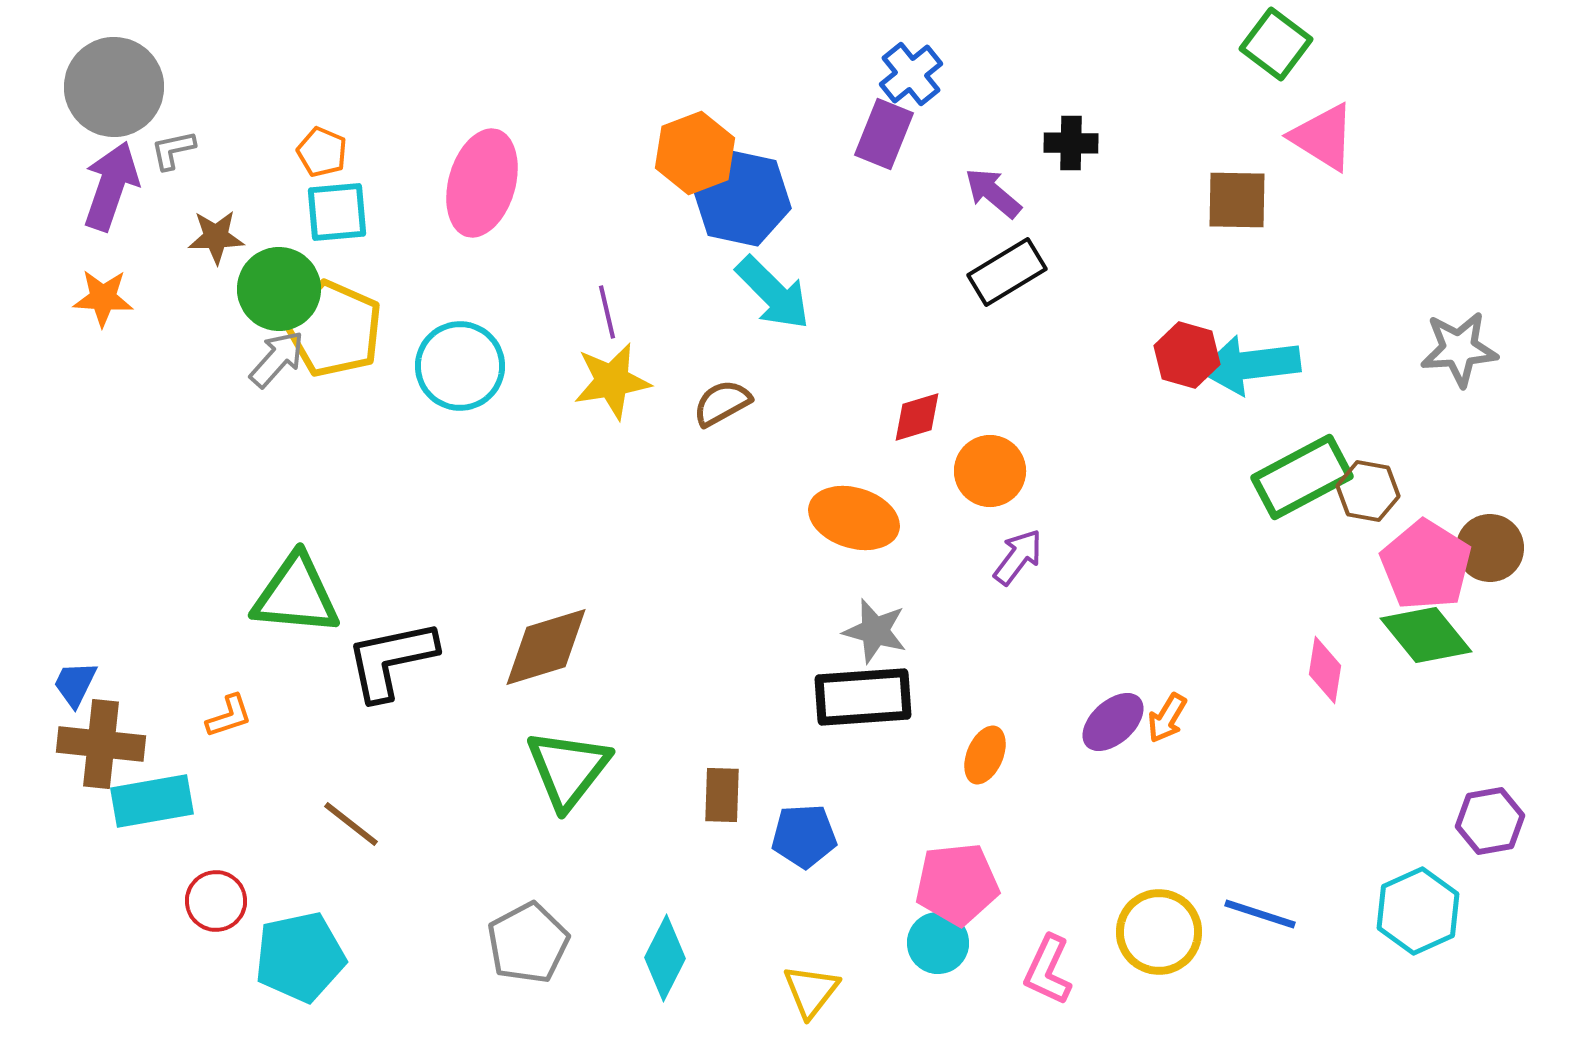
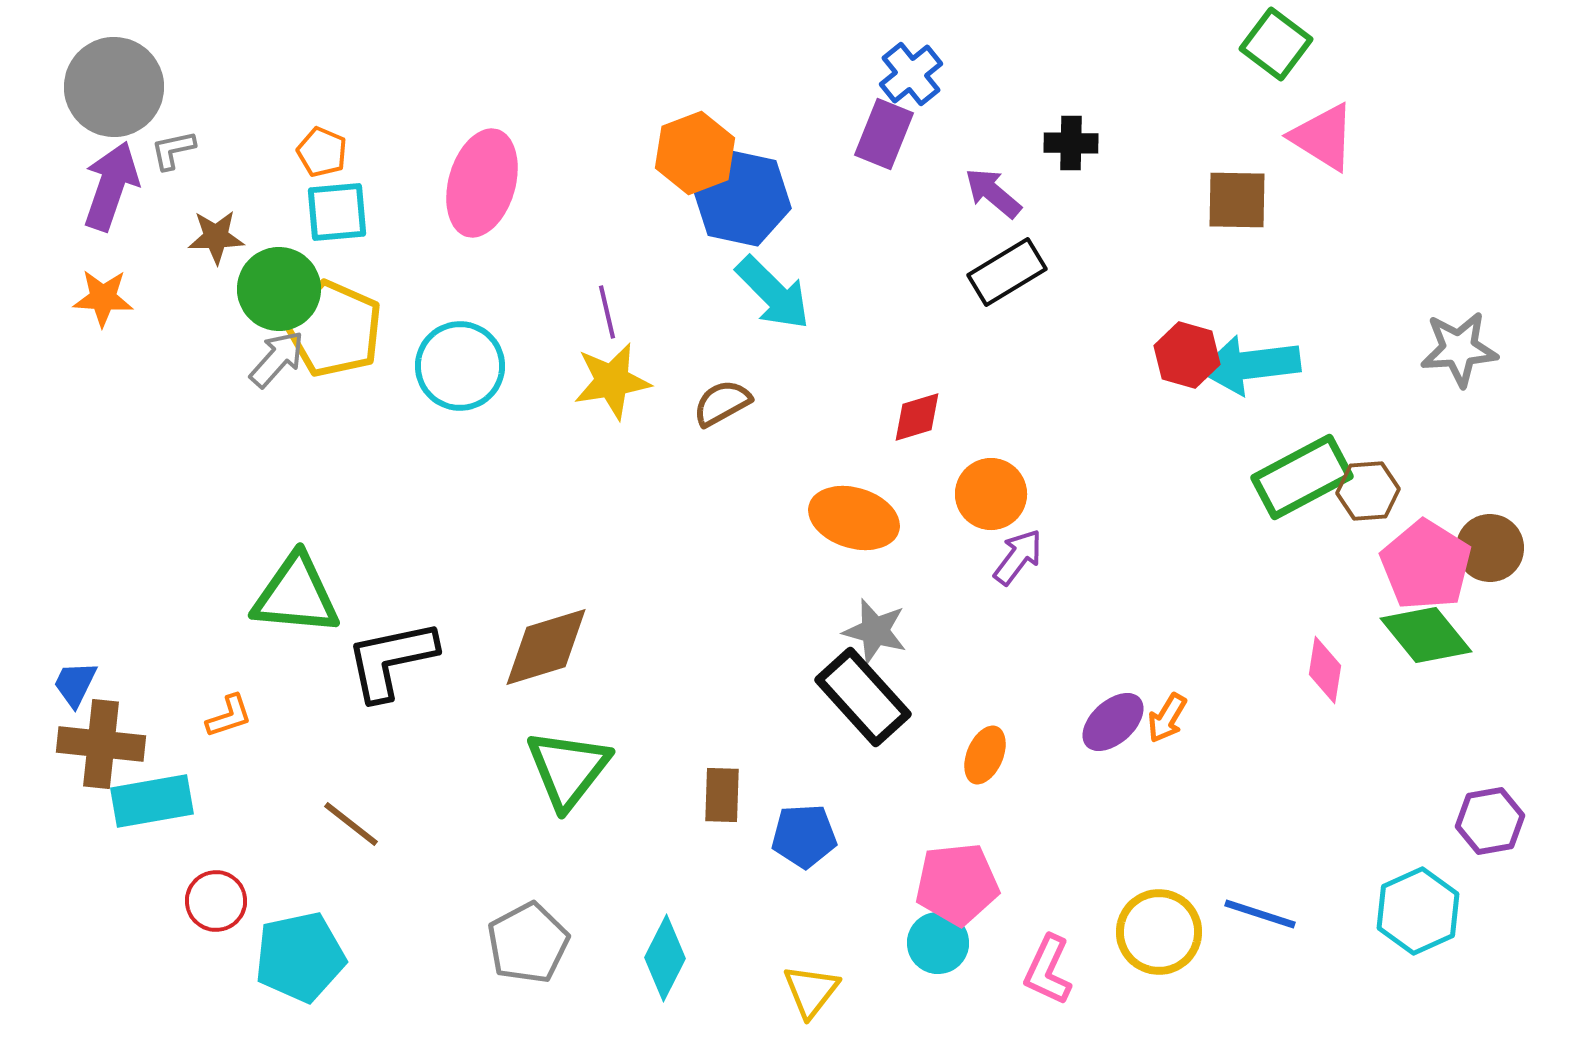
orange circle at (990, 471): moved 1 px right, 23 px down
brown hexagon at (1368, 491): rotated 14 degrees counterclockwise
black rectangle at (863, 697): rotated 52 degrees clockwise
